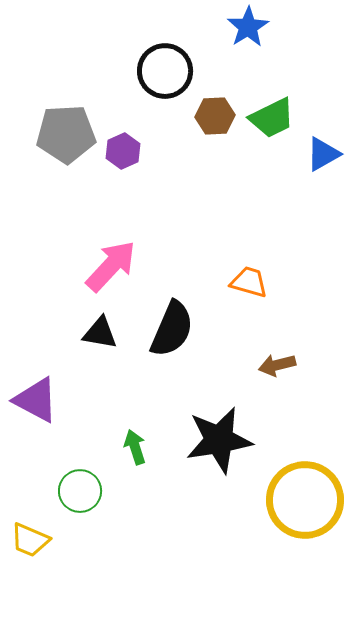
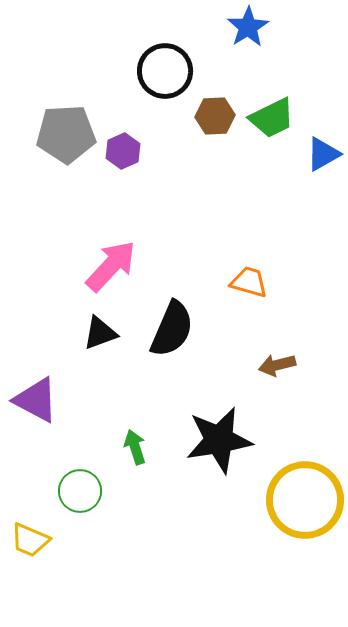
black triangle: rotated 30 degrees counterclockwise
